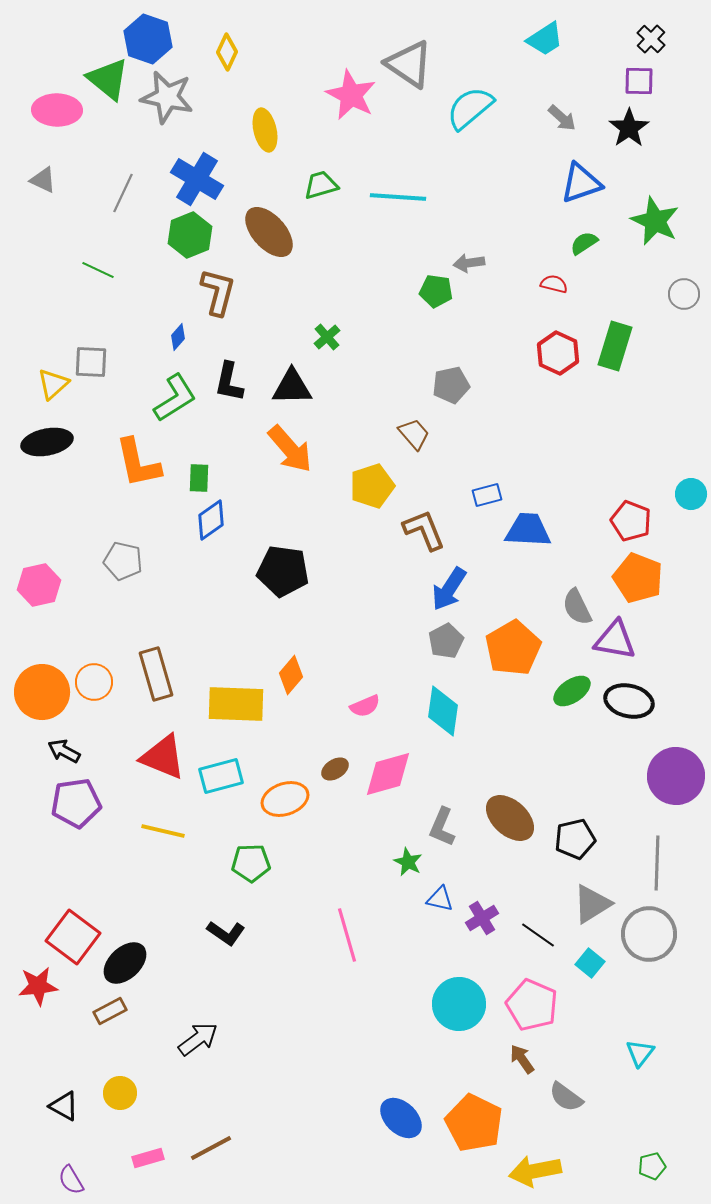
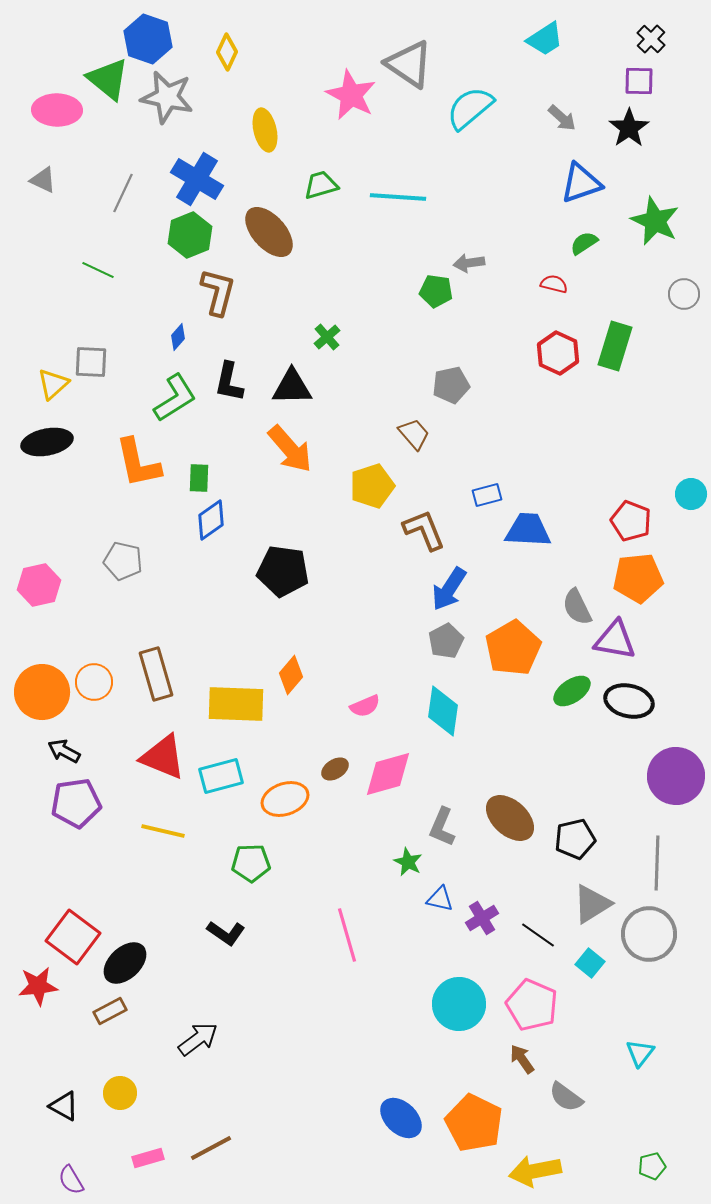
orange pentagon at (638, 578): rotated 27 degrees counterclockwise
